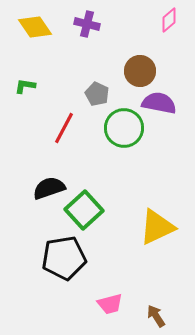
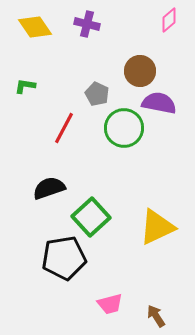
green square: moved 7 px right, 7 px down
